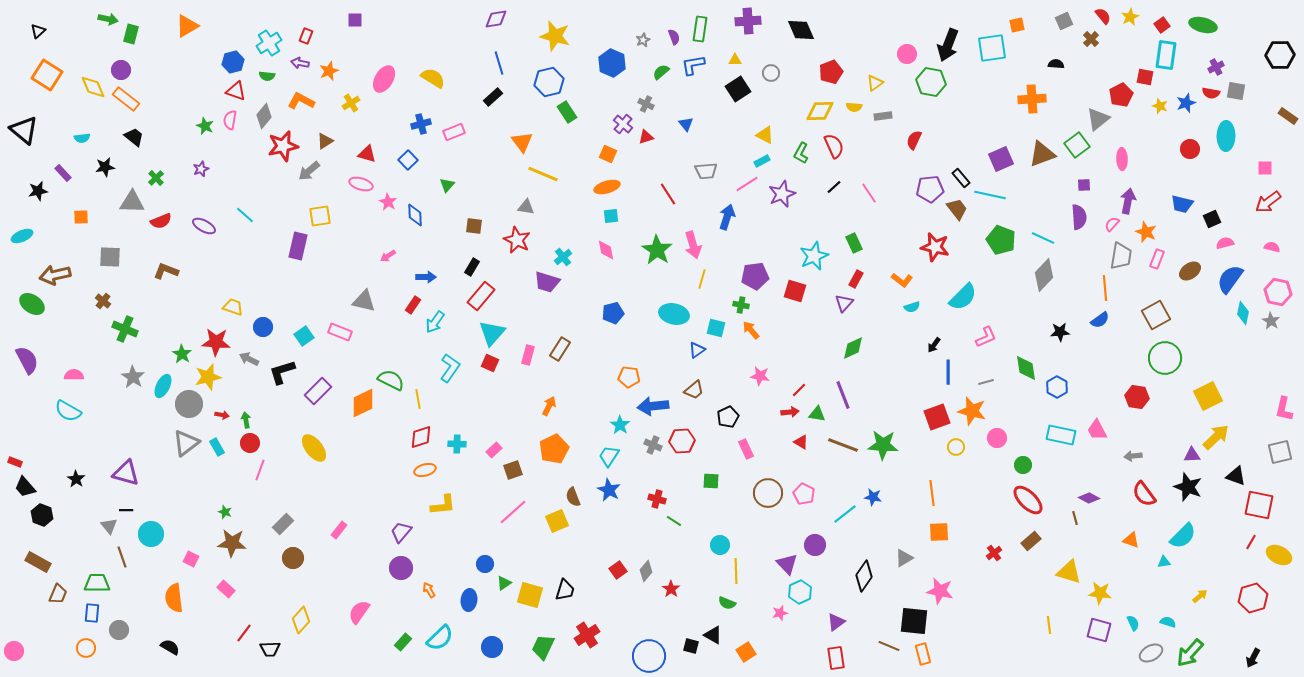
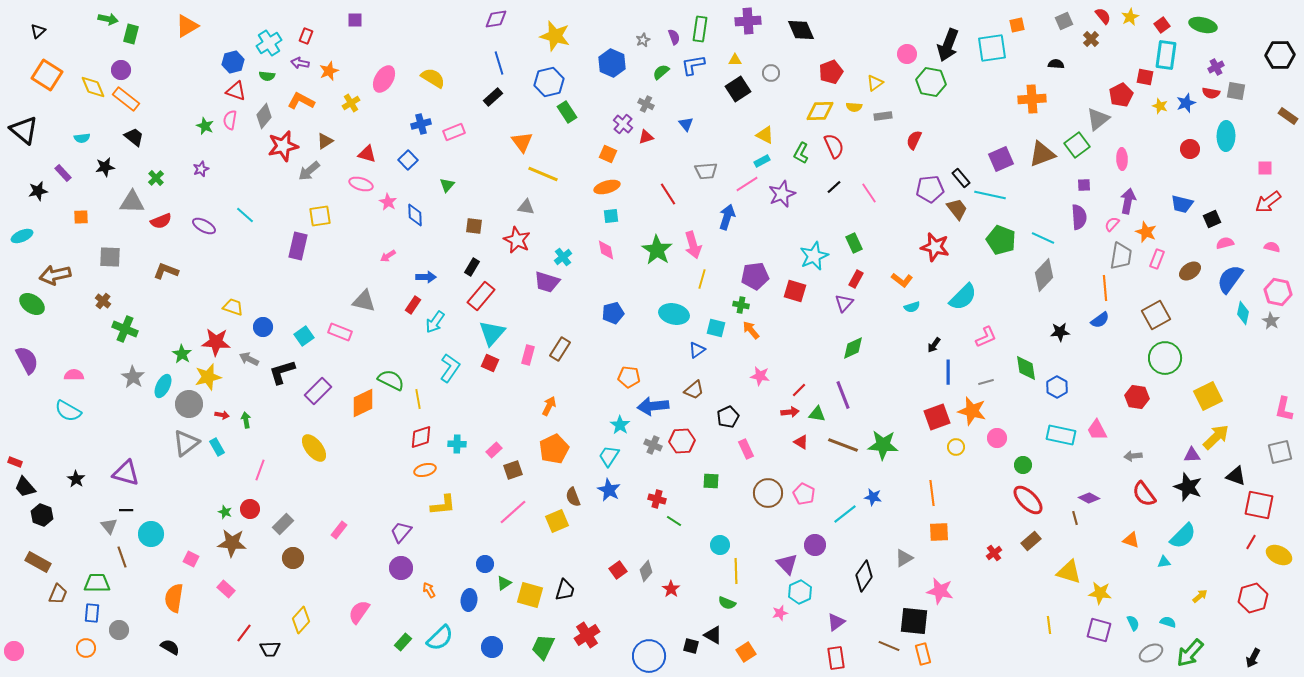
red circle at (250, 443): moved 66 px down
orange semicircle at (174, 598): rotated 16 degrees clockwise
